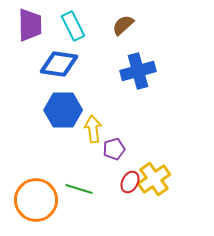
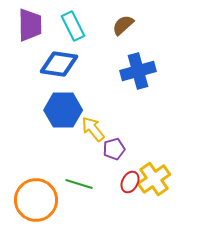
yellow arrow: rotated 32 degrees counterclockwise
green line: moved 5 px up
